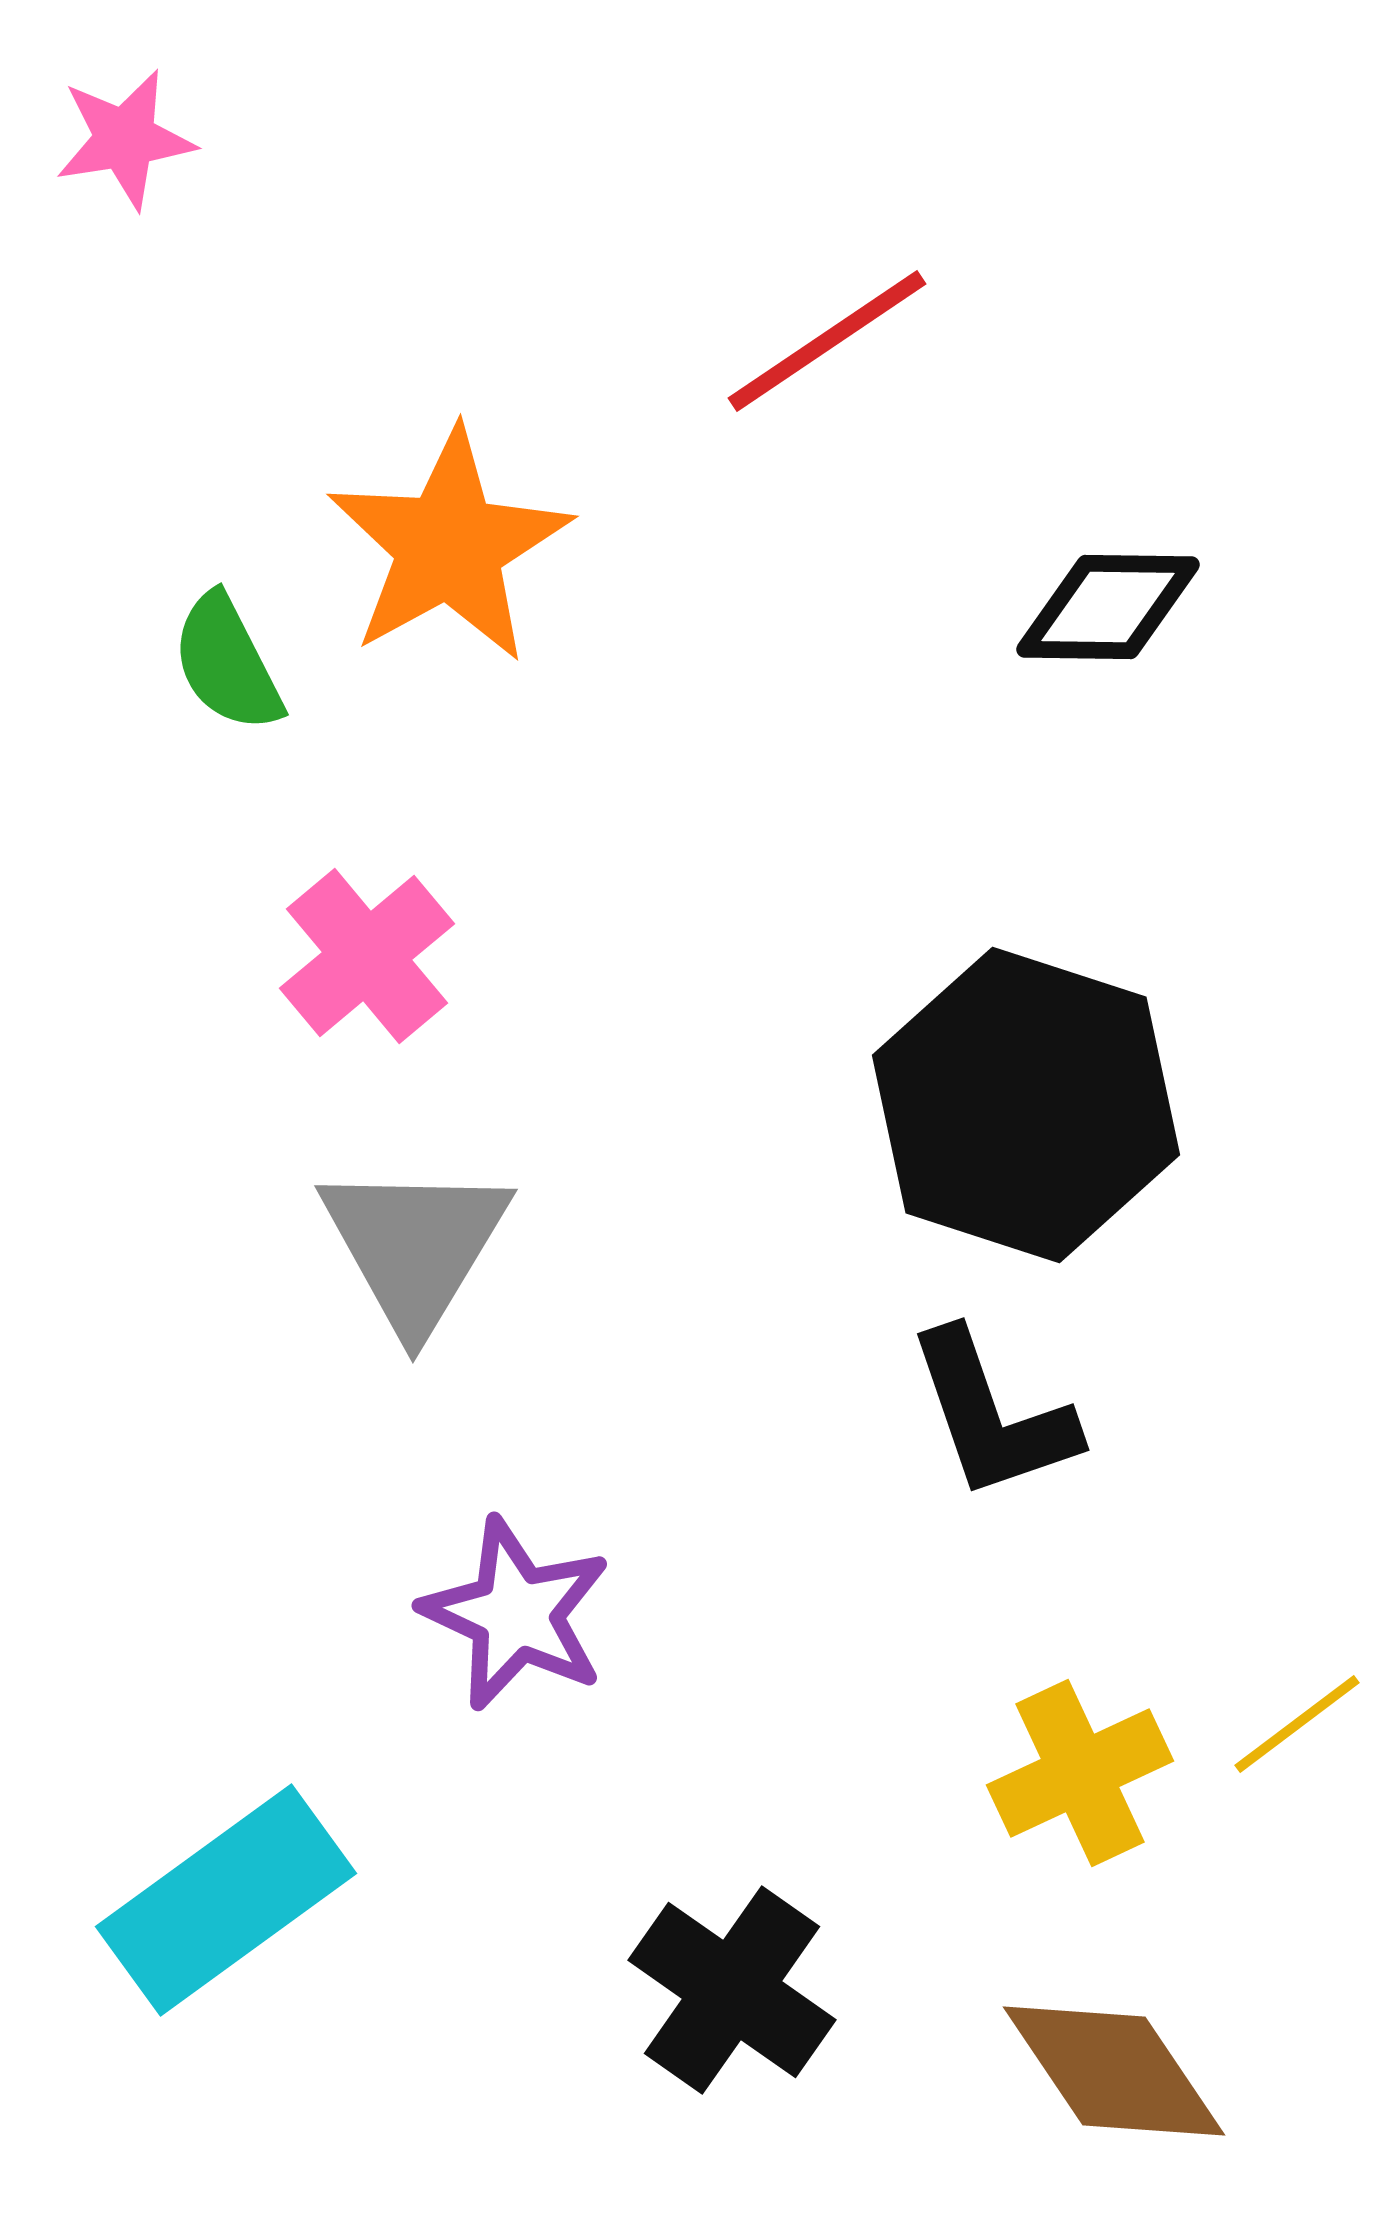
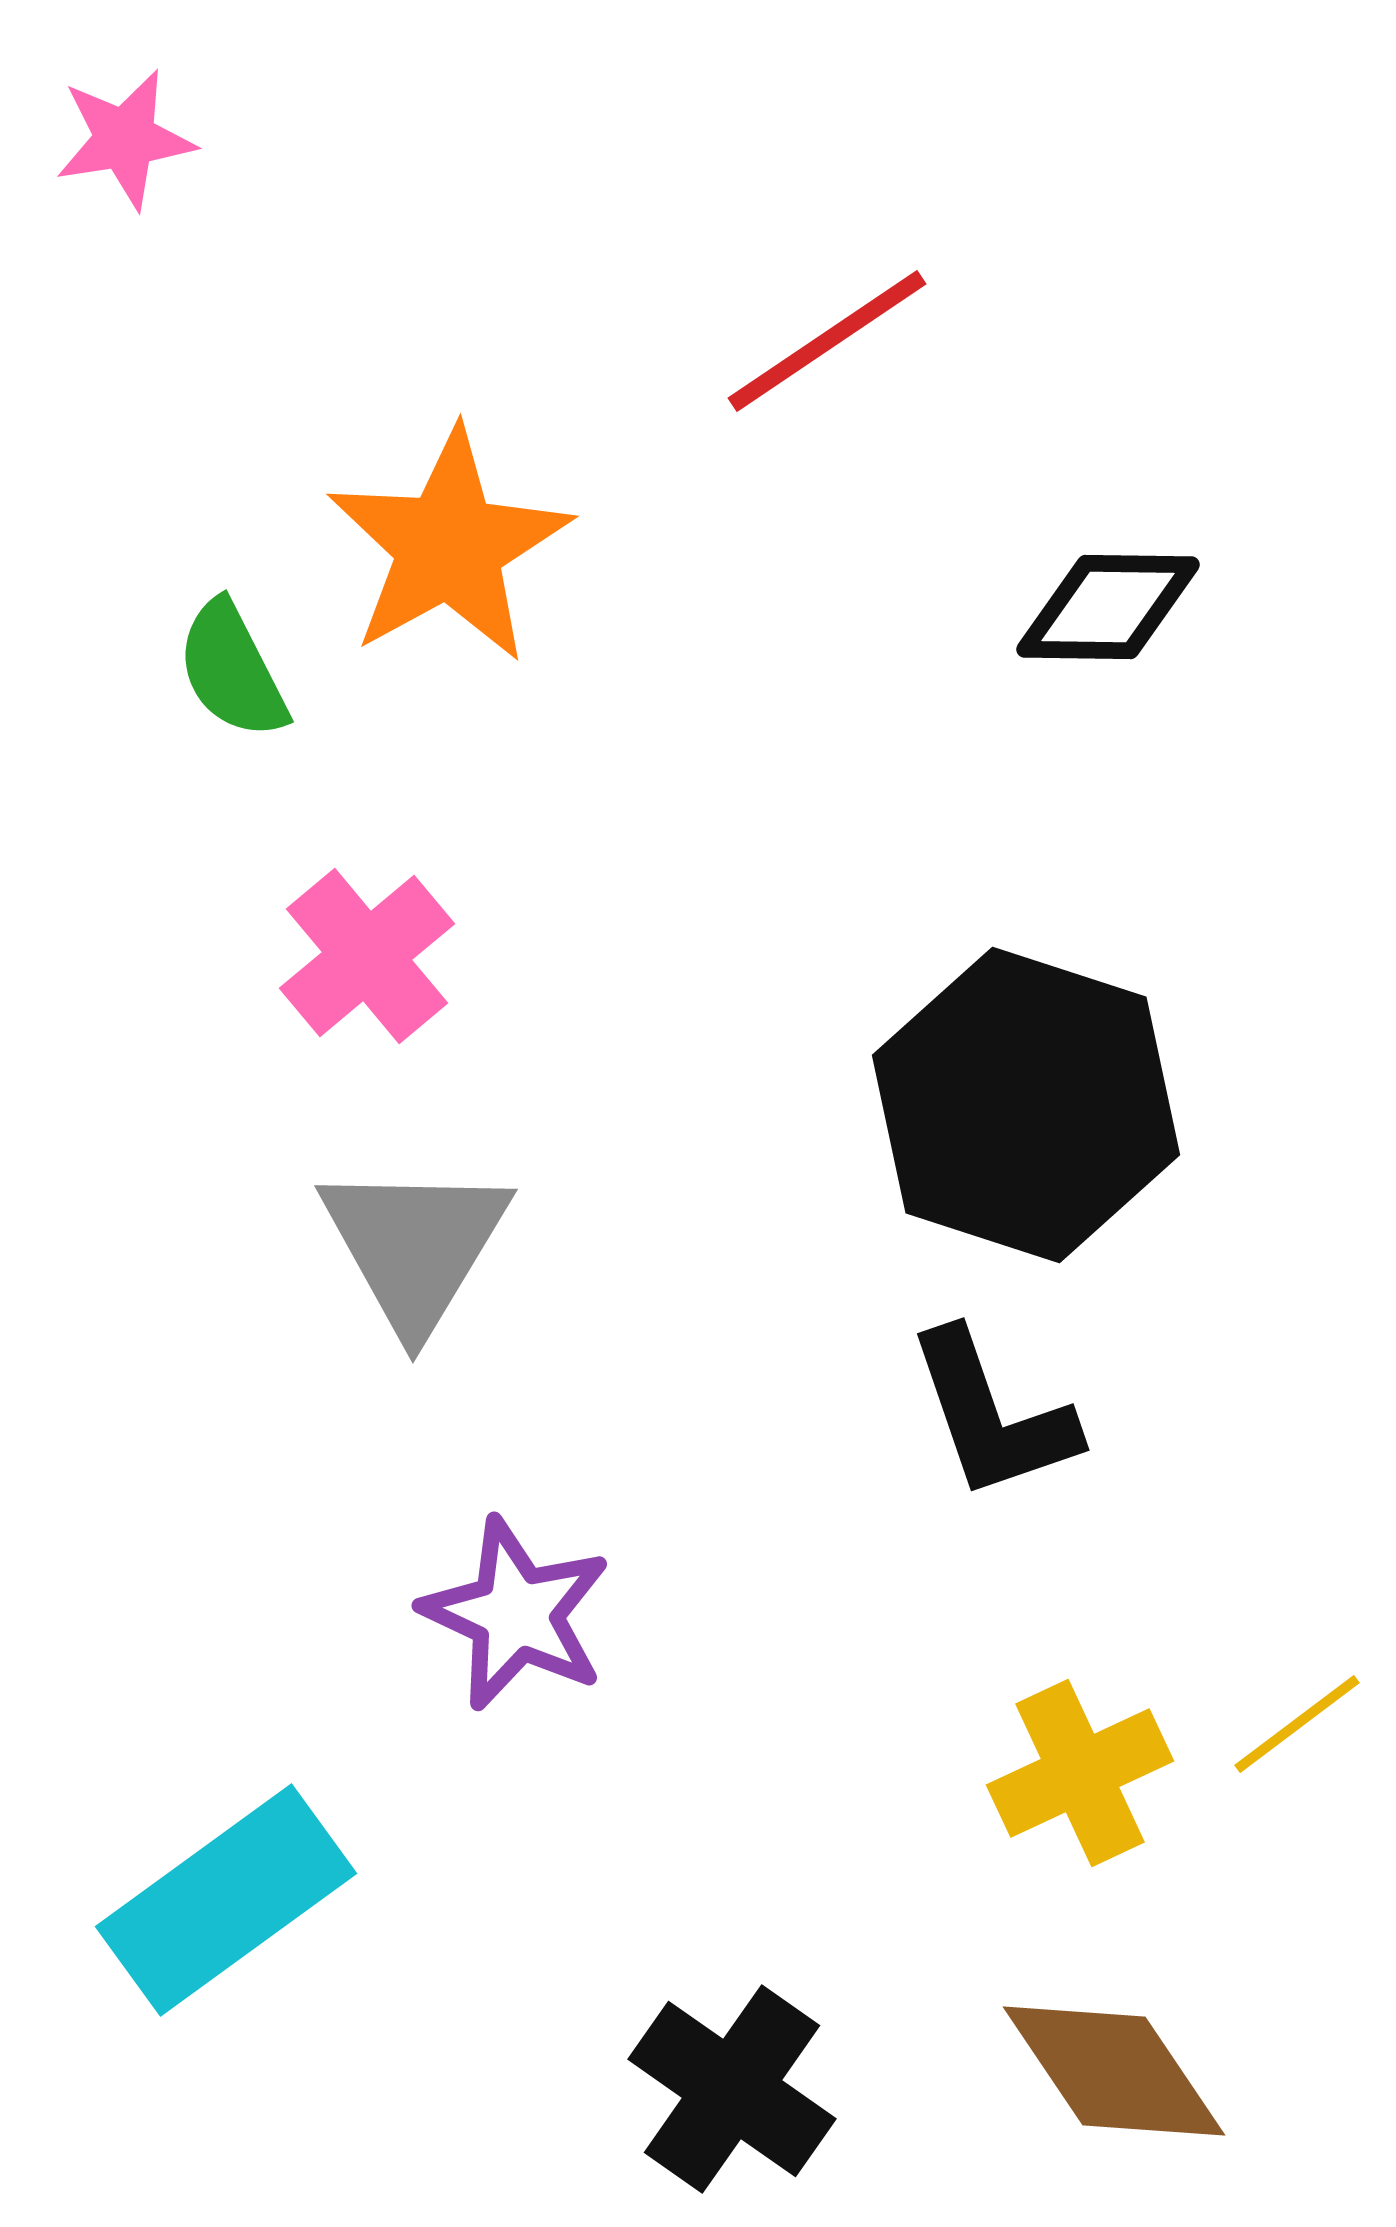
green semicircle: moved 5 px right, 7 px down
black cross: moved 99 px down
